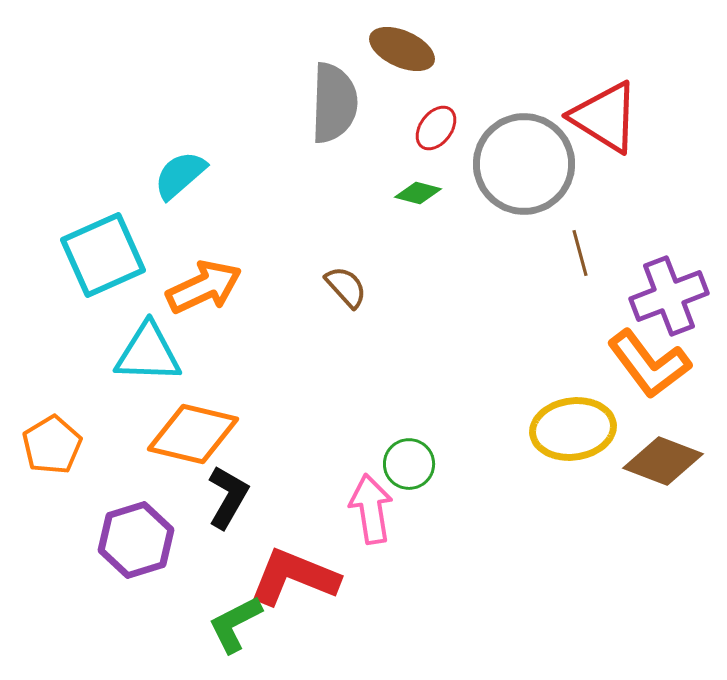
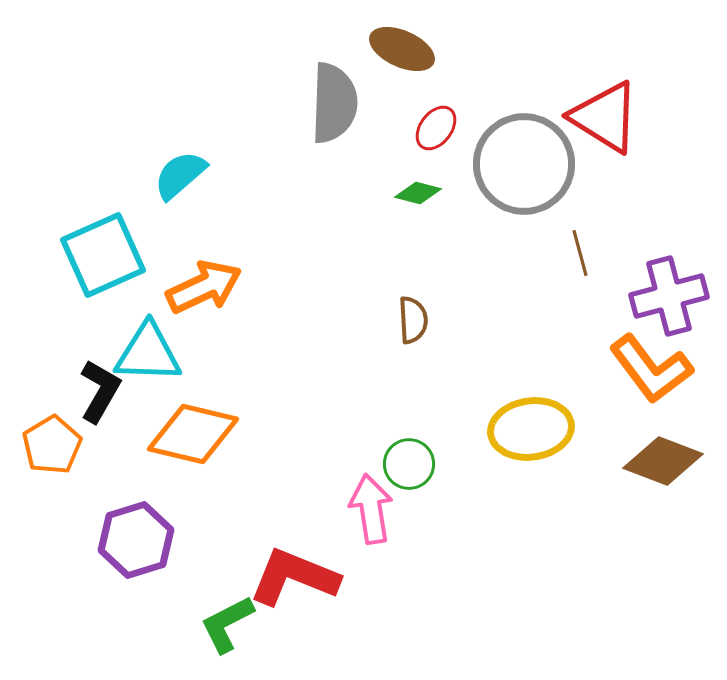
brown semicircle: moved 67 px right, 33 px down; rotated 39 degrees clockwise
purple cross: rotated 6 degrees clockwise
orange L-shape: moved 2 px right, 5 px down
yellow ellipse: moved 42 px left
black L-shape: moved 128 px left, 106 px up
green L-shape: moved 8 px left
